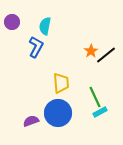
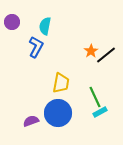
yellow trapezoid: rotated 15 degrees clockwise
